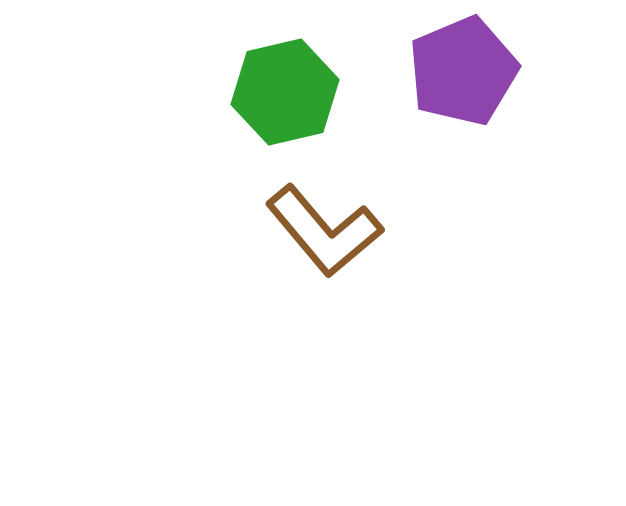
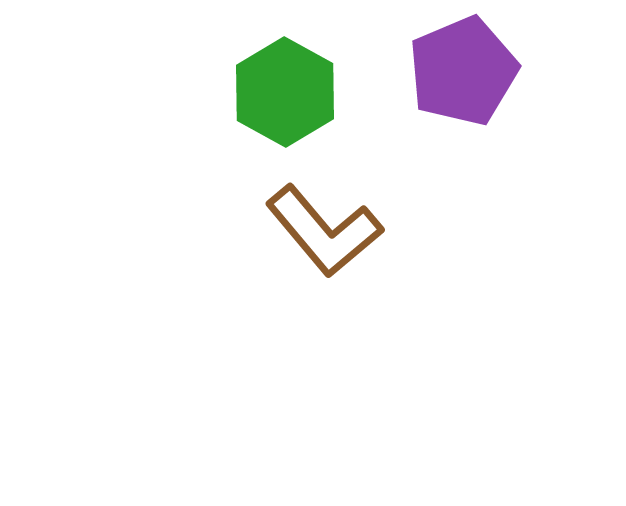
green hexagon: rotated 18 degrees counterclockwise
